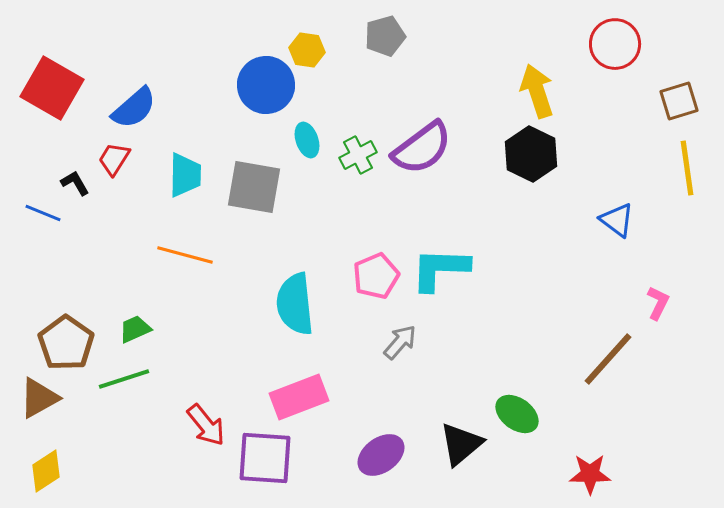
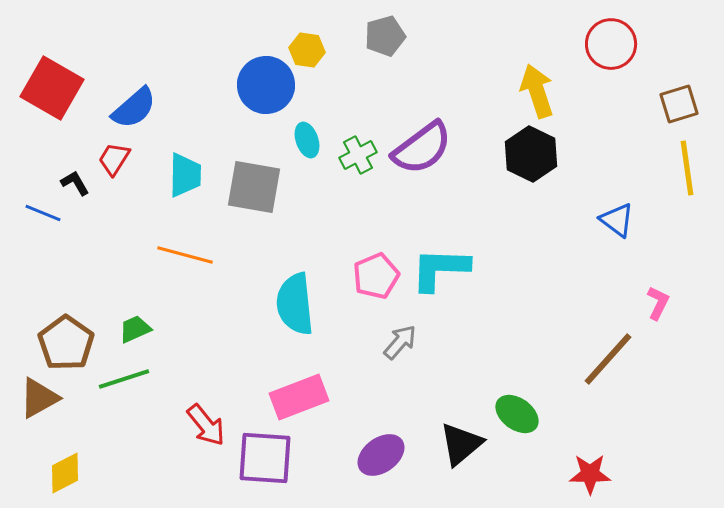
red circle: moved 4 px left
brown square: moved 3 px down
yellow diamond: moved 19 px right, 2 px down; rotated 6 degrees clockwise
